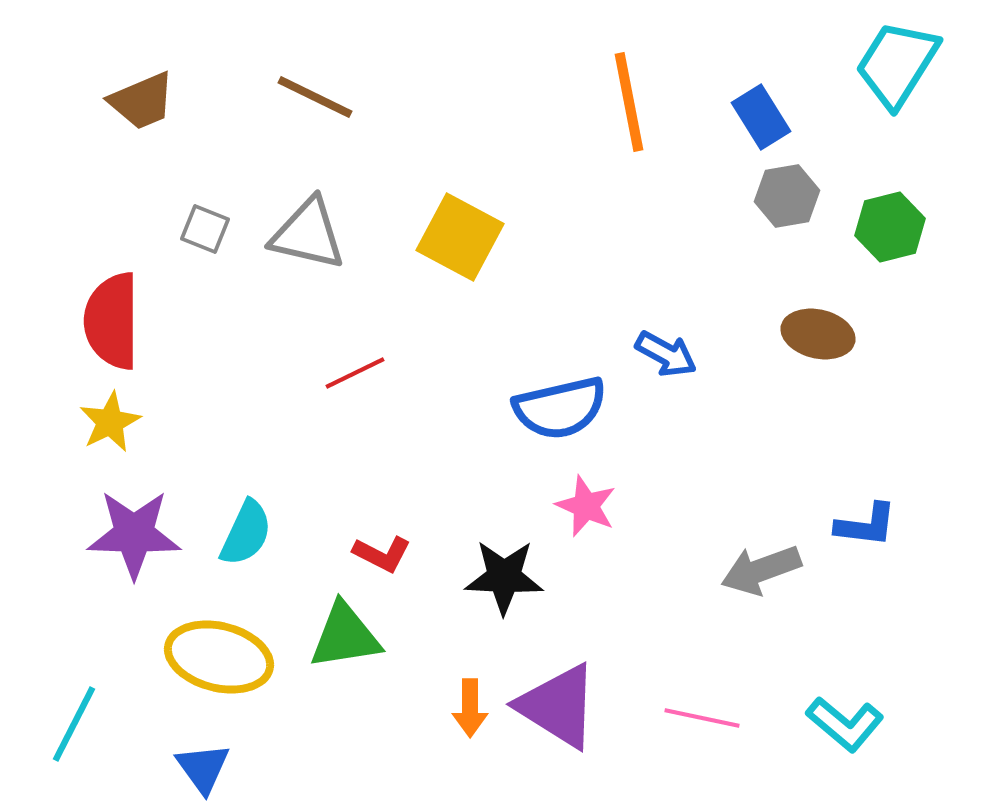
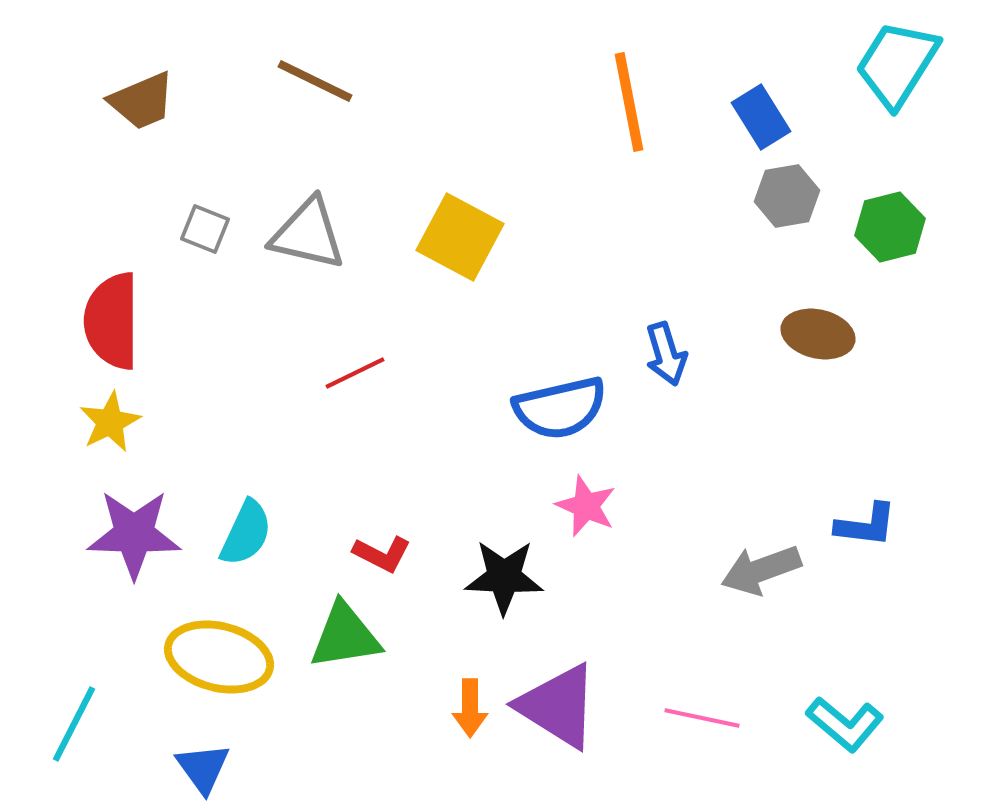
brown line: moved 16 px up
blue arrow: rotated 44 degrees clockwise
